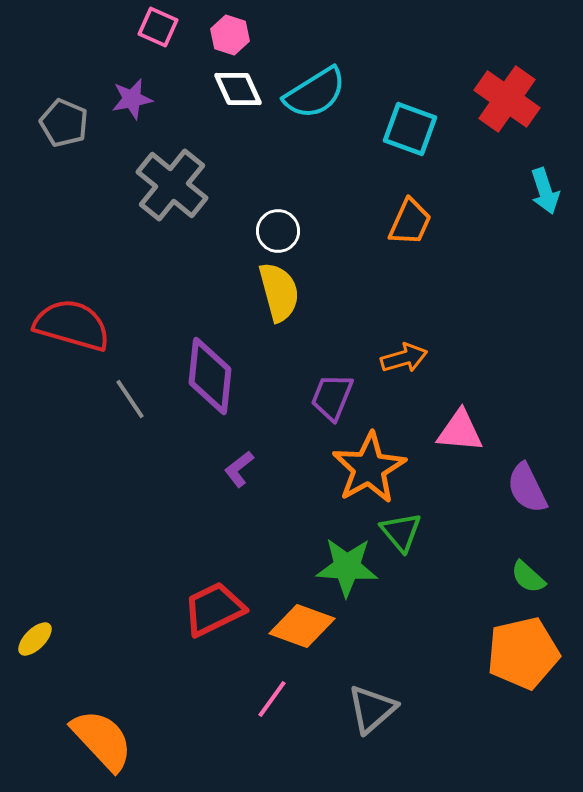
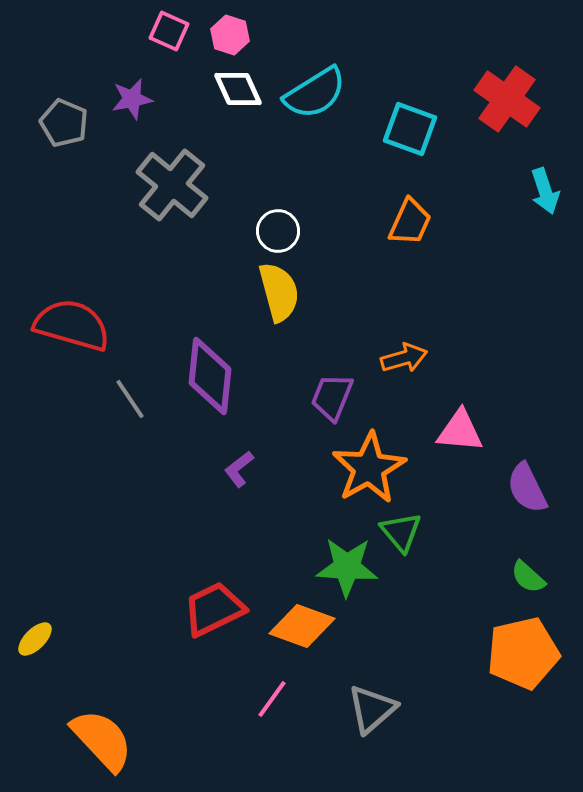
pink square: moved 11 px right, 4 px down
